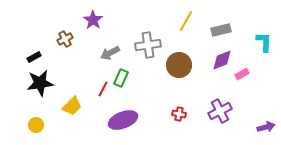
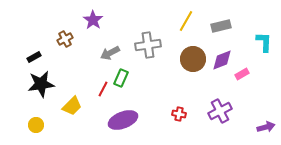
gray rectangle: moved 4 px up
brown circle: moved 14 px right, 6 px up
black star: moved 1 px right, 1 px down
